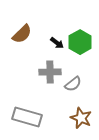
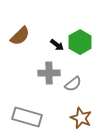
brown semicircle: moved 2 px left, 2 px down
black arrow: moved 2 px down
gray cross: moved 1 px left, 1 px down
